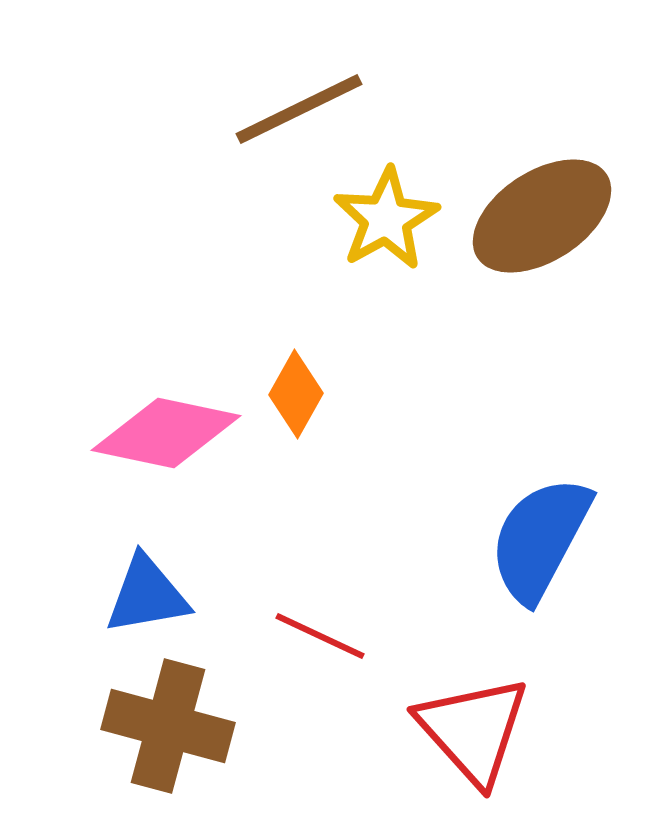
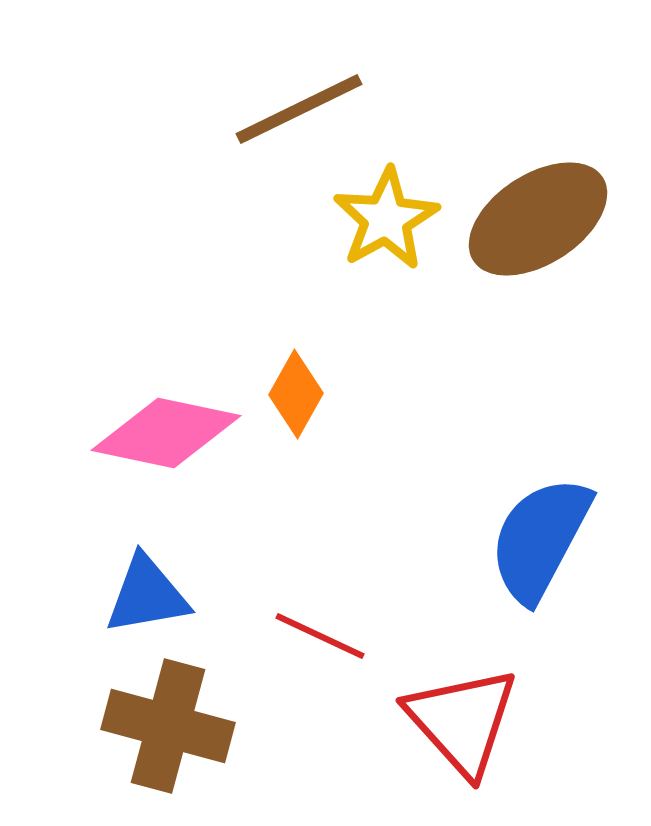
brown ellipse: moved 4 px left, 3 px down
red triangle: moved 11 px left, 9 px up
